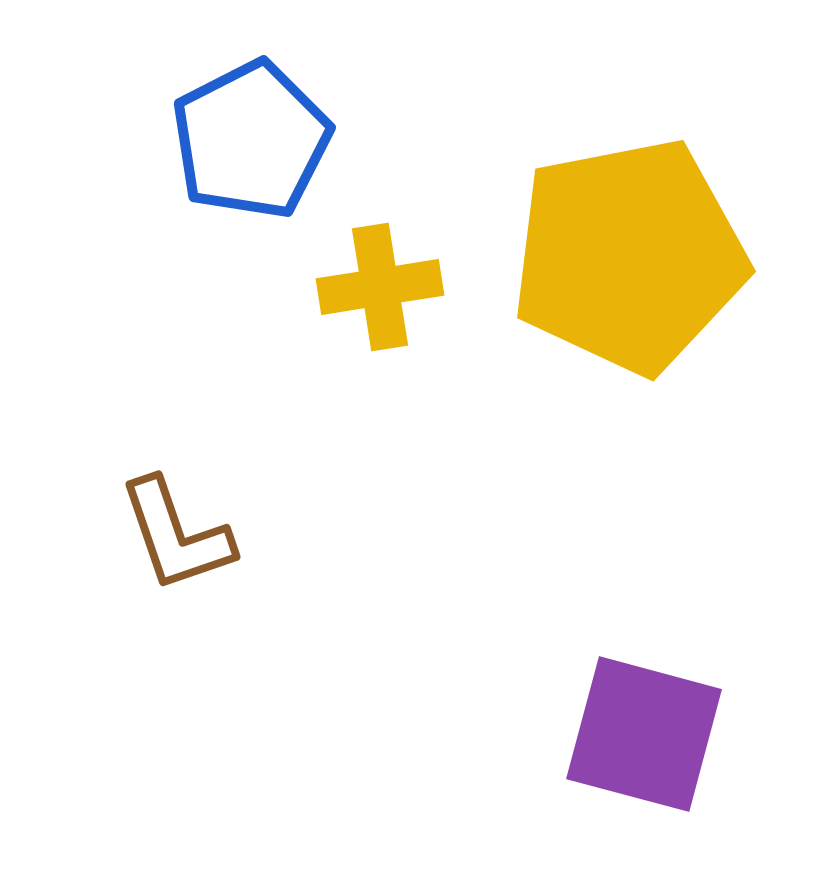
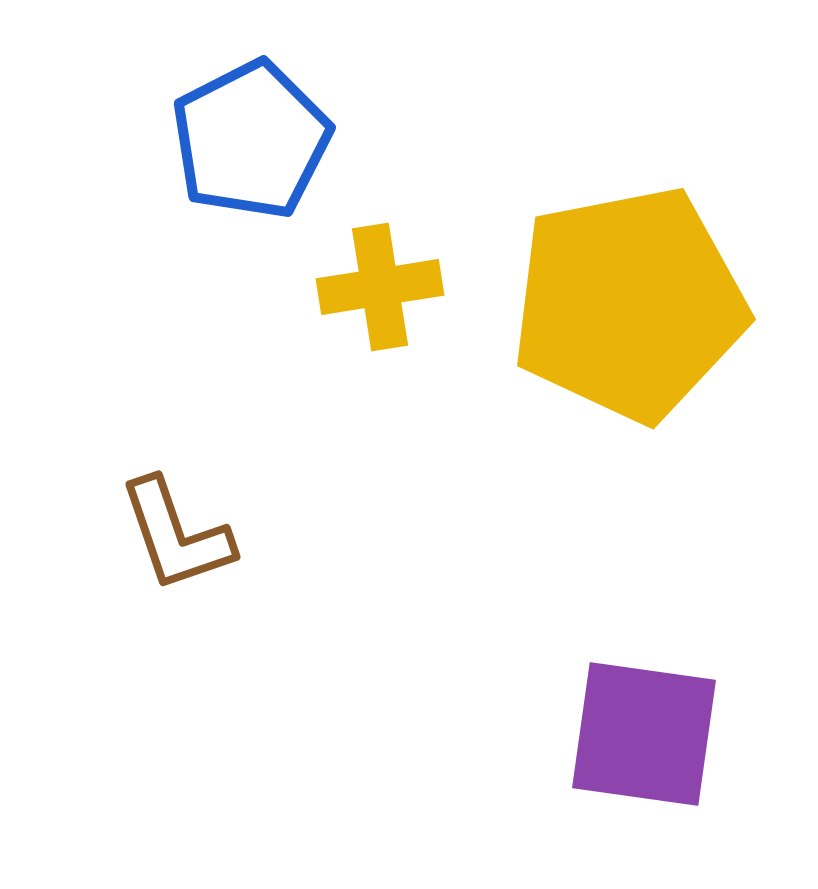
yellow pentagon: moved 48 px down
purple square: rotated 7 degrees counterclockwise
